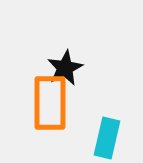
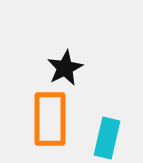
orange rectangle: moved 16 px down
